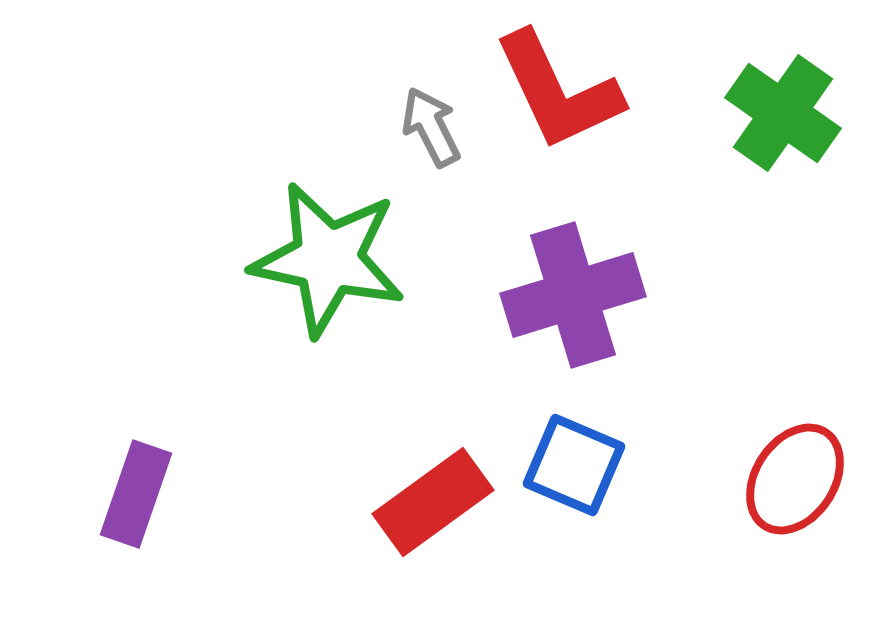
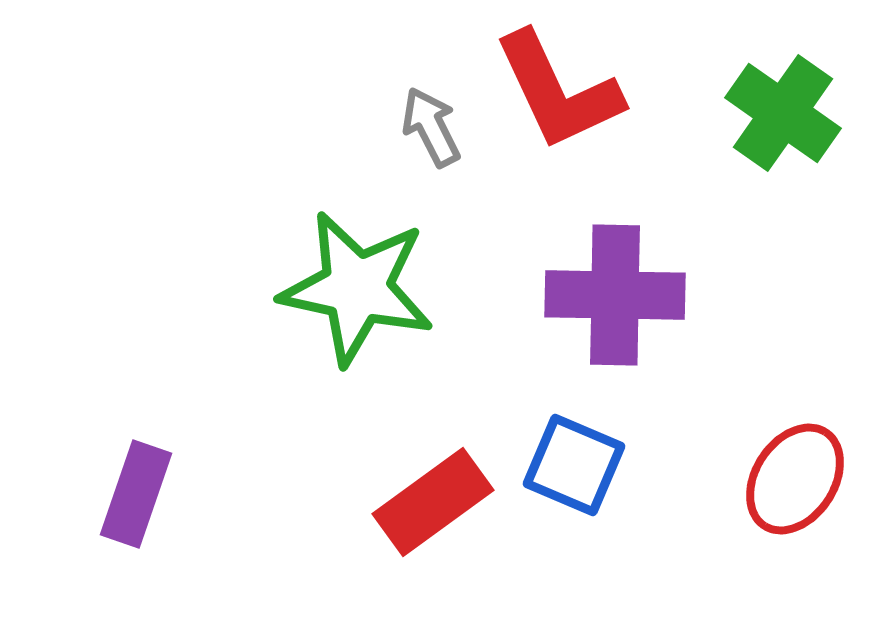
green star: moved 29 px right, 29 px down
purple cross: moved 42 px right; rotated 18 degrees clockwise
